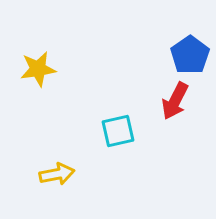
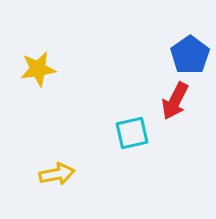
cyan square: moved 14 px right, 2 px down
